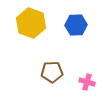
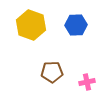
yellow hexagon: moved 2 px down
pink cross: rotated 28 degrees counterclockwise
